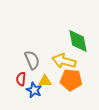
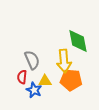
yellow arrow: rotated 110 degrees counterclockwise
red semicircle: moved 1 px right, 2 px up
